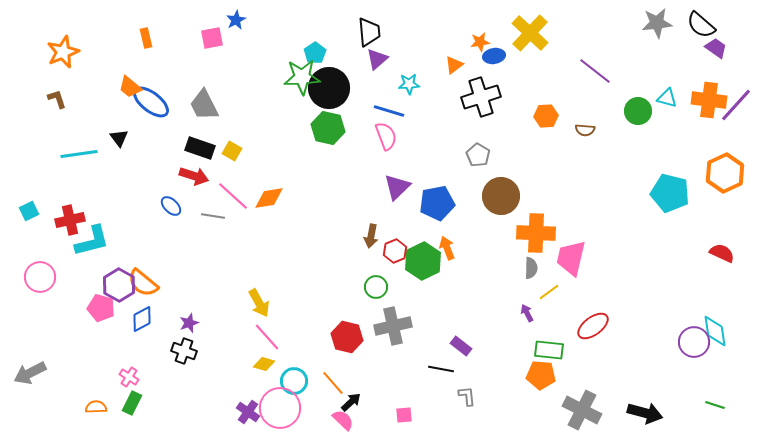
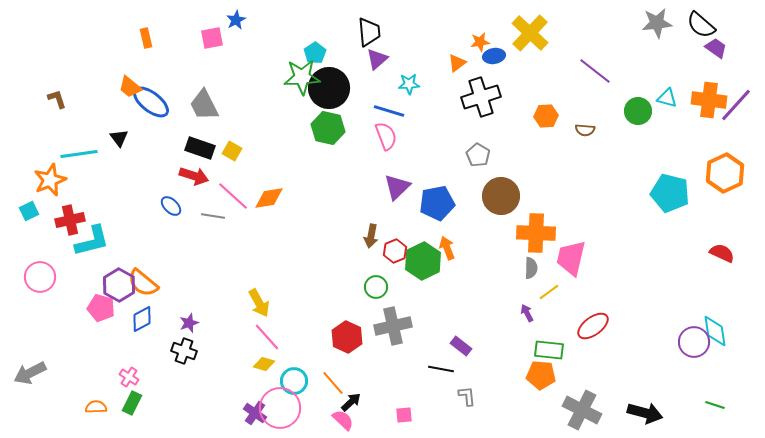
orange star at (63, 52): moved 13 px left, 128 px down
orange triangle at (454, 65): moved 3 px right, 2 px up
red hexagon at (347, 337): rotated 12 degrees clockwise
purple cross at (248, 412): moved 7 px right, 1 px down
